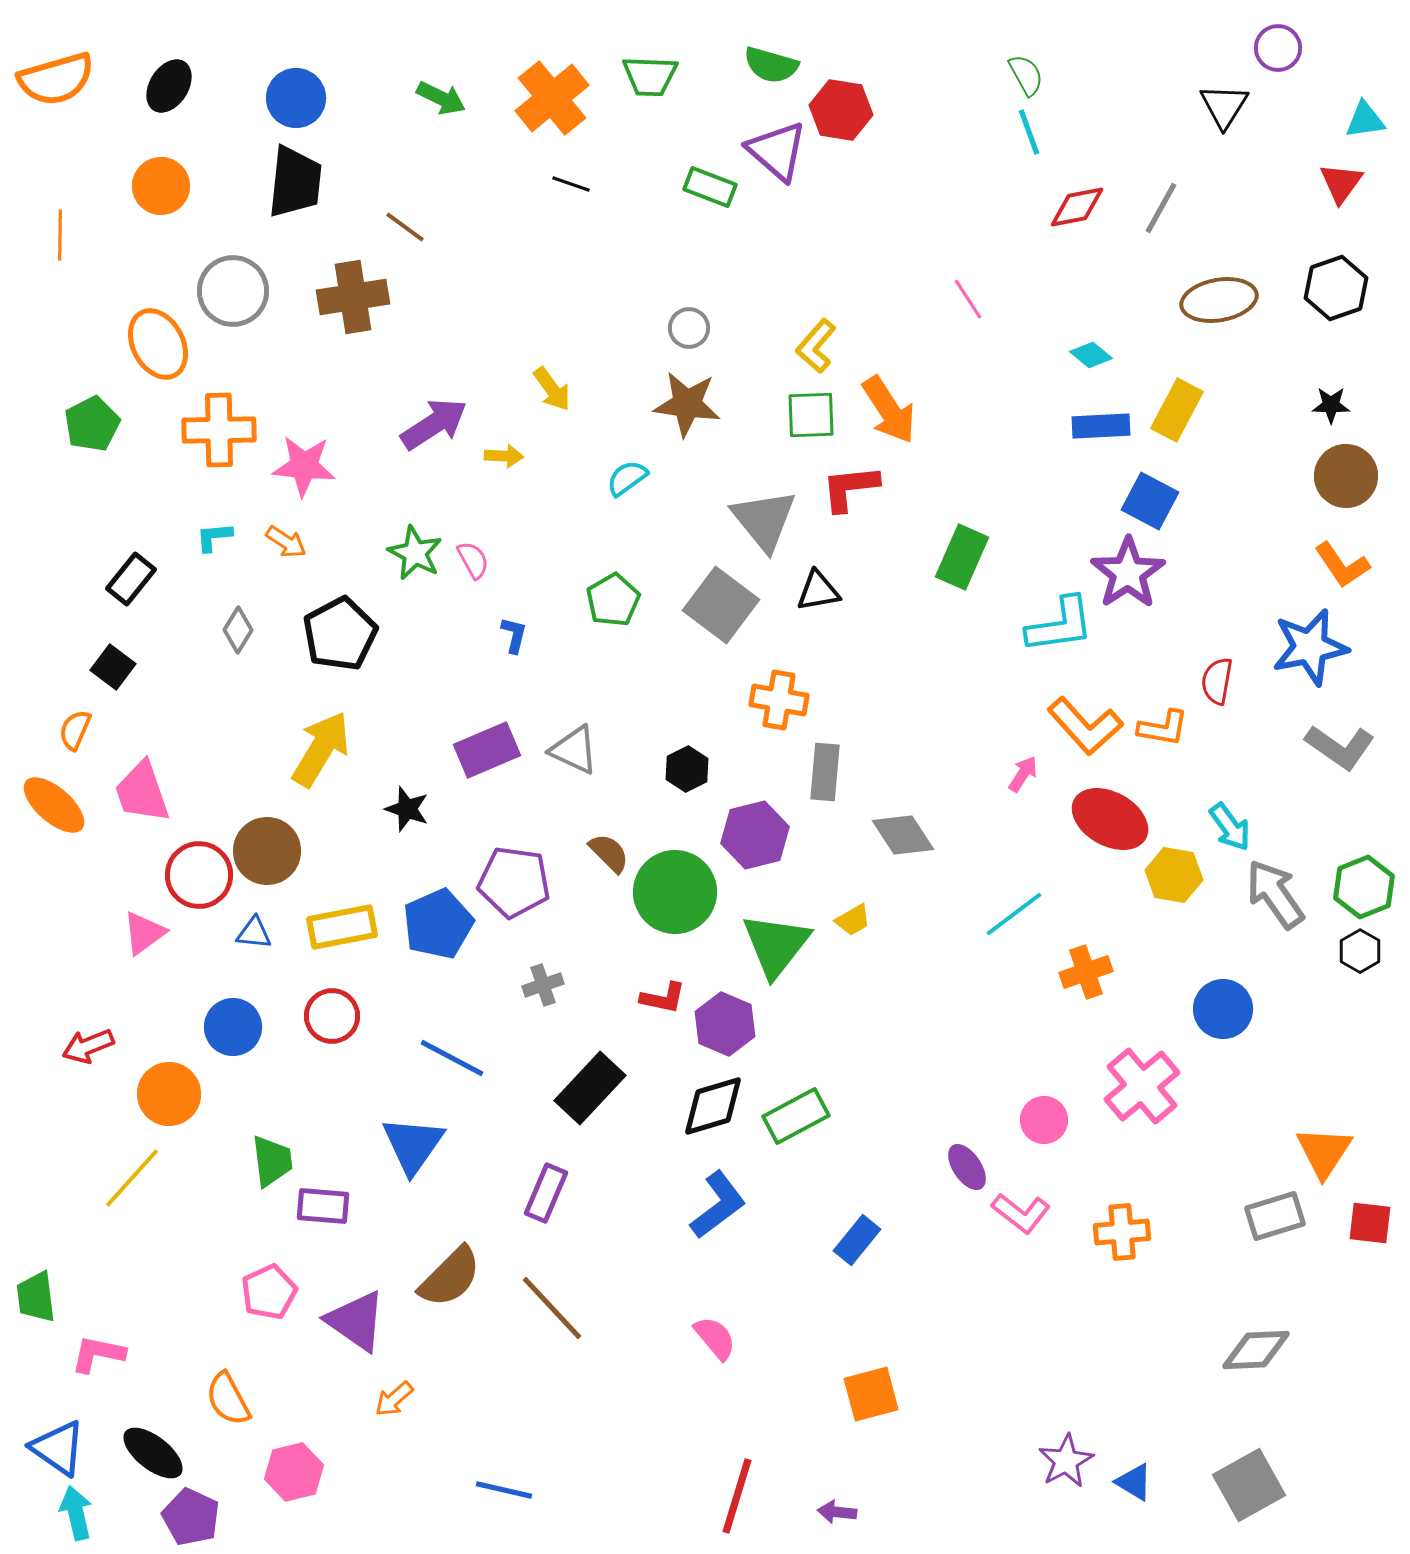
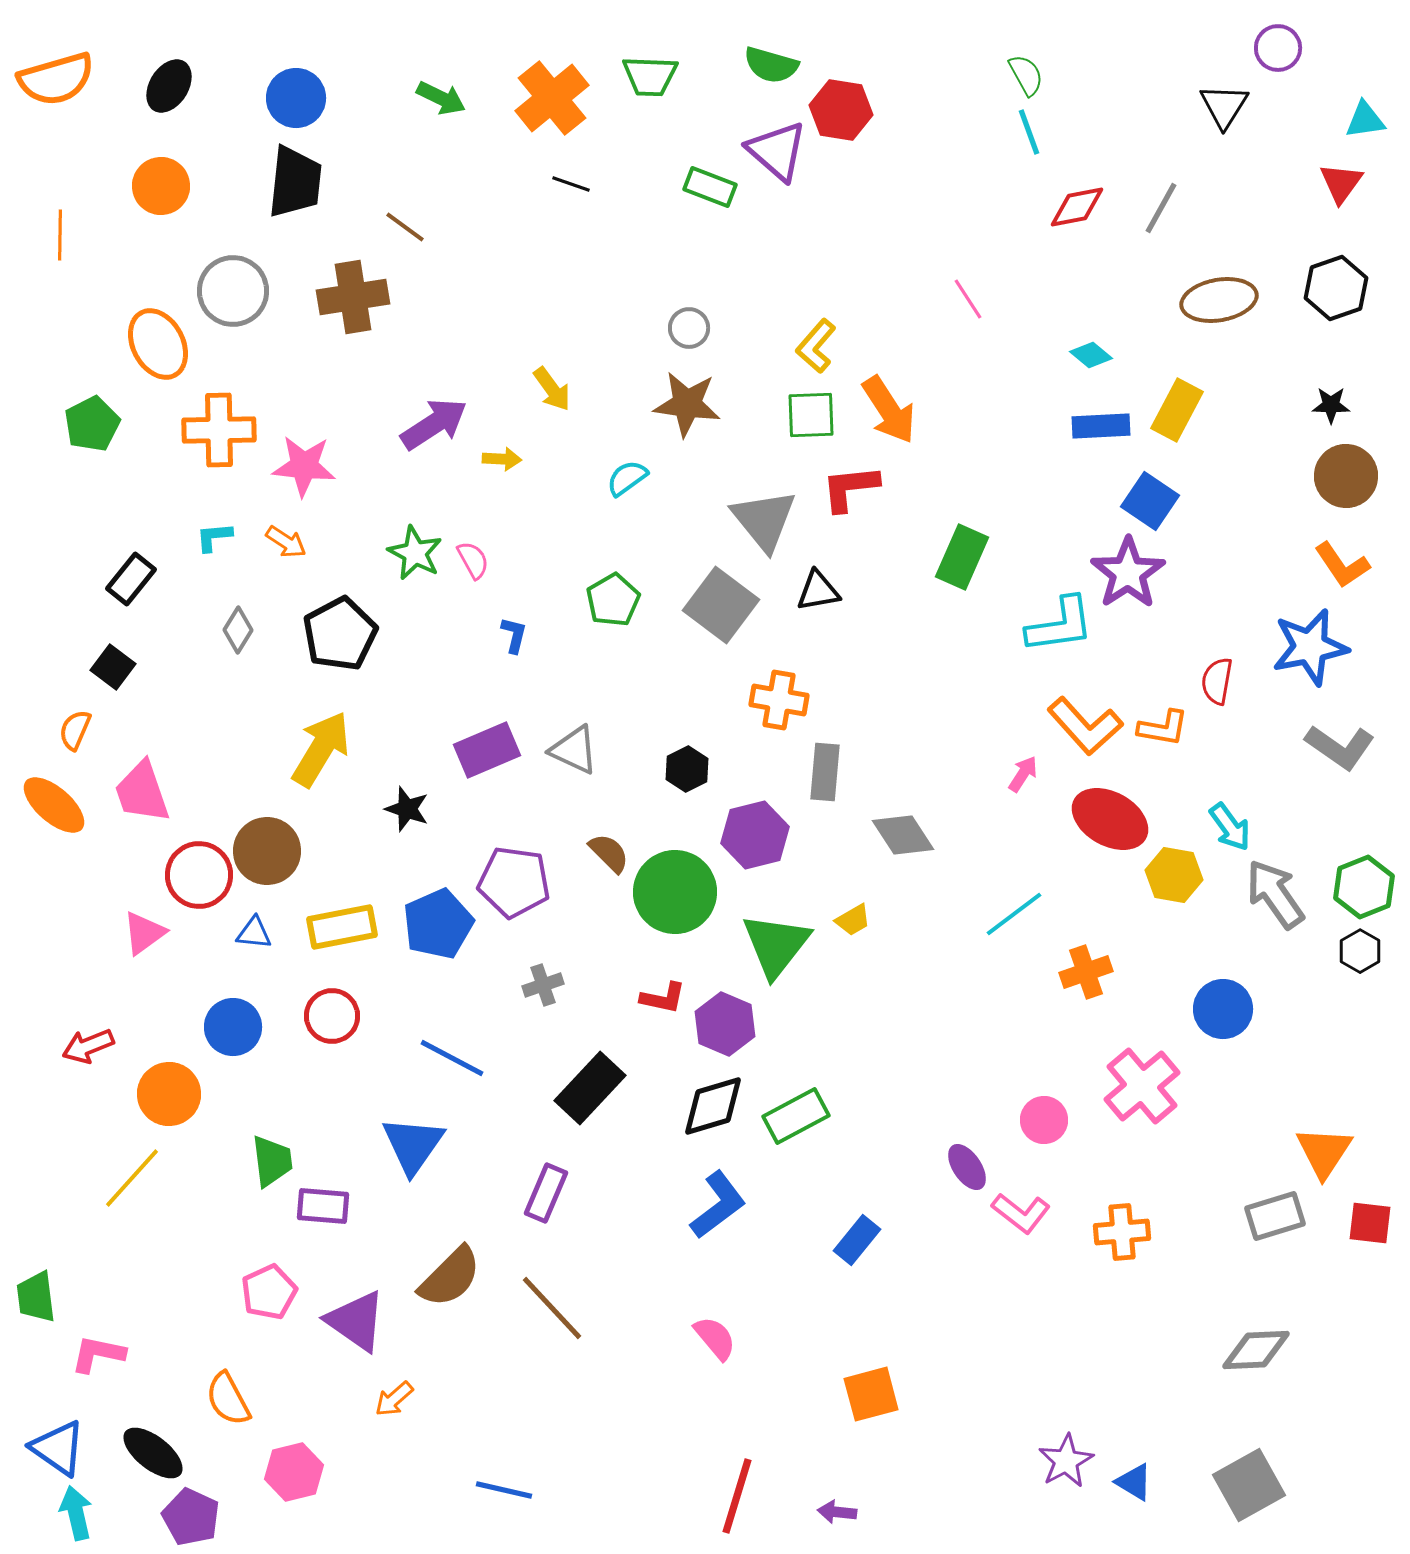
yellow arrow at (504, 456): moved 2 px left, 3 px down
blue square at (1150, 501): rotated 6 degrees clockwise
